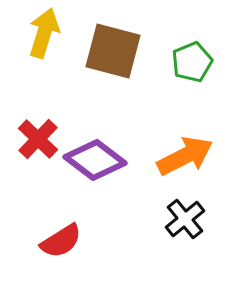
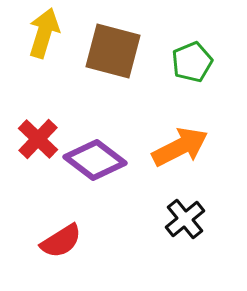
orange arrow: moved 5 px left, 9 px up
